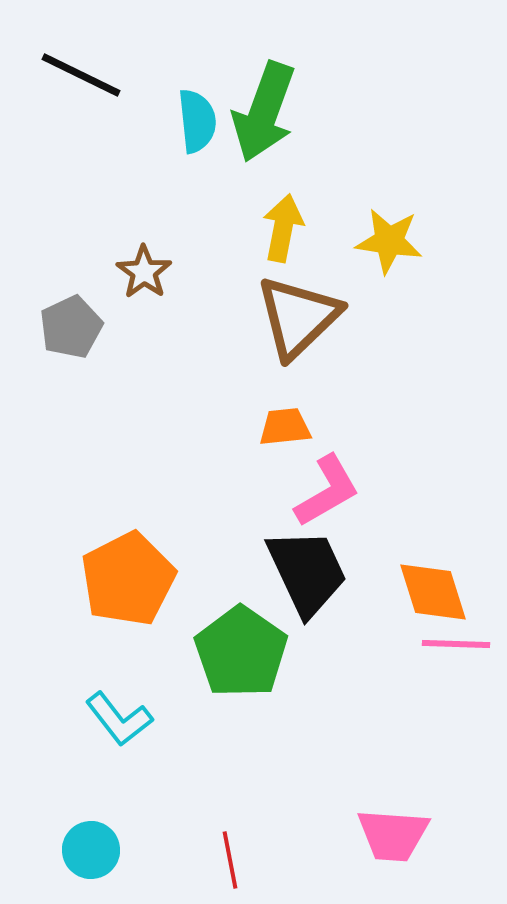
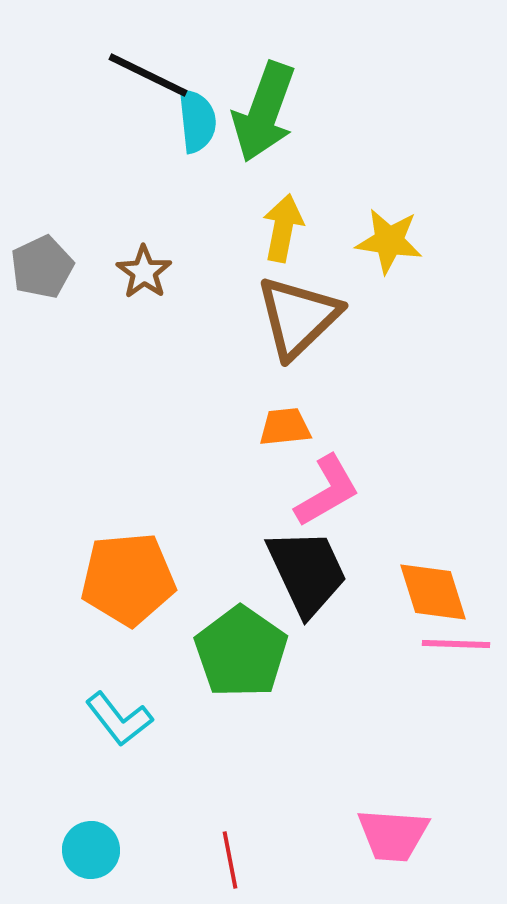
black line: moved 67 px right
gray pentagon: moved 29 px left, 60 px up
orange pentagon: rotated 22 degrees clockwise
